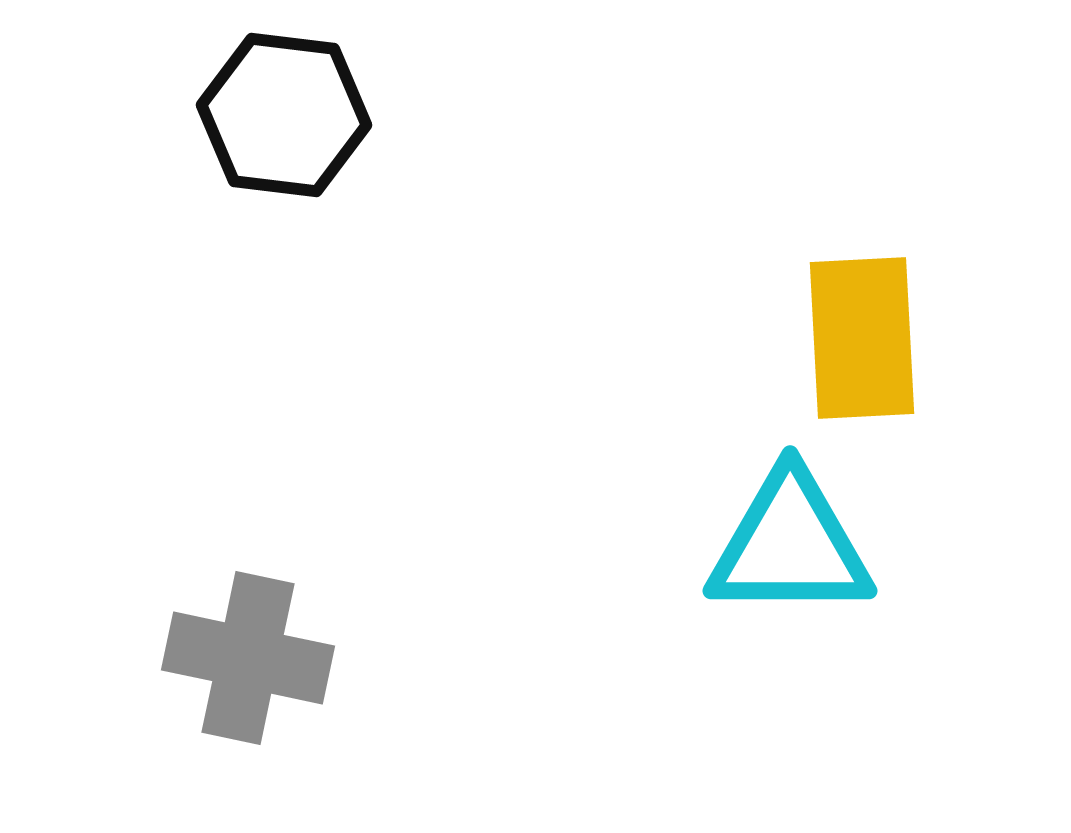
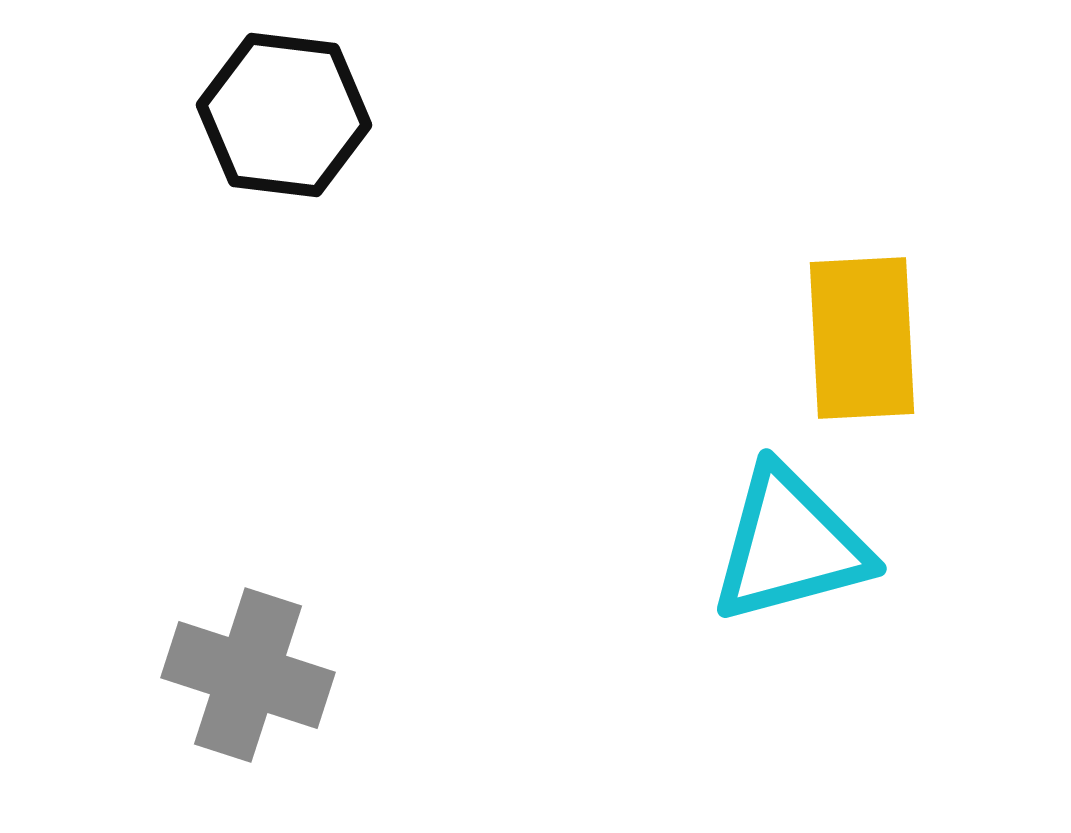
cyan triangle: rotated 15 degrees counterclockwise
gray cross: moved 17 px down; rotated 6 degrees clockwise
